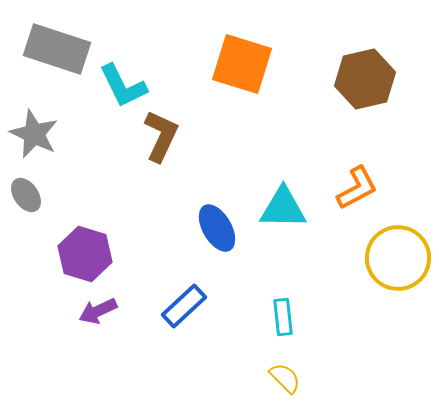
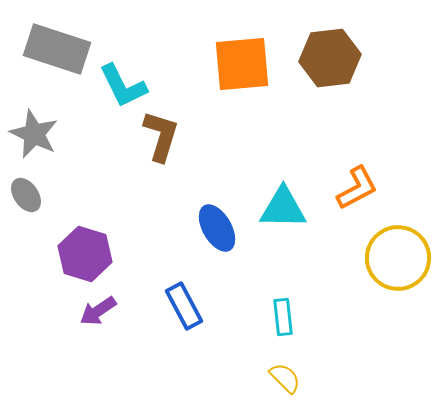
orange square: rotated 22 degrees counterclockwise
brown hexagon: moved 35 px left, 21 px up; rotated 6 degrees clockwise
brown L-shape: rotated 8 degrees counterclockwise
blue rectangle: rotated 75 degrees counterclockwise
purple arrow: rotated 9 degrees counterclockwise
